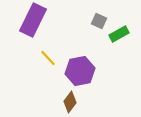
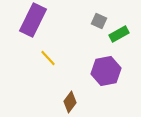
purple hexagon: moved 26 px right
